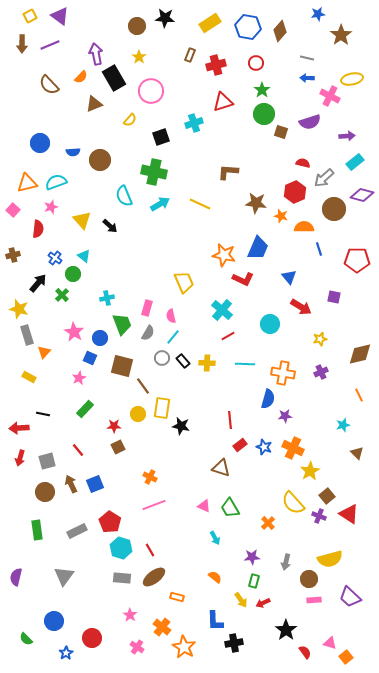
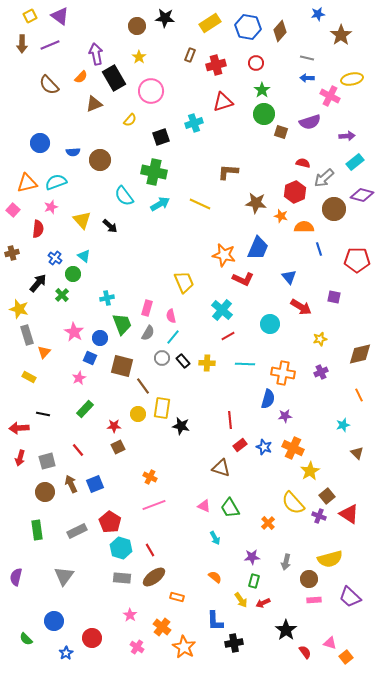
cyan semicircle at (124, 196): rotated 15 degrees counterclockwise
brown cross at (13, 255): moved 1 px left, 2 px up
